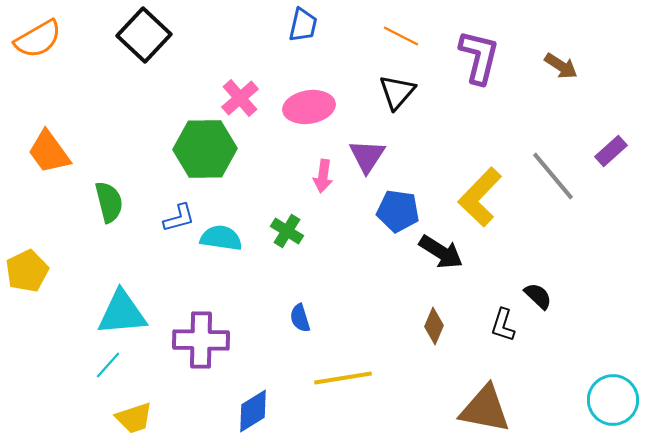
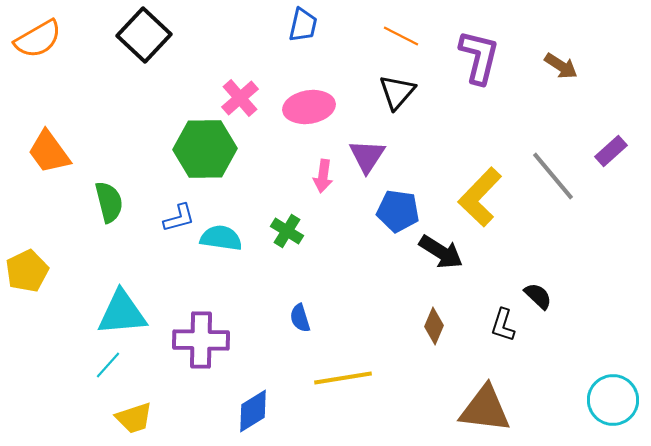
brown triangle: rotated 4 degrees counterclockwise
